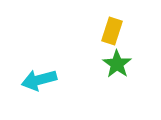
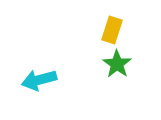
yellow rectangle: moved 1 px up
